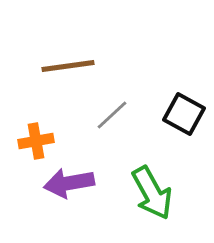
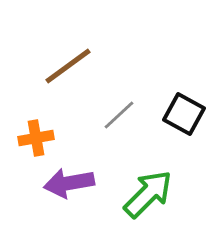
brown line: rotated 28 degrees counterclockwise
gray line: moved 7 px right
orange cross: moved 3 px up
green arrow: moved 4 px left, 1 px down; rotated 106 degrees counterclockwise
